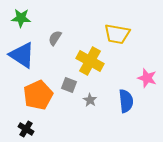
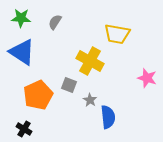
gray semicircle: moved 16 px up
blue triangle: moved 3 px up
blue semicircle: moved 18 px left, 16 px down
black cross: moved 2 px left
